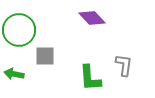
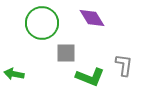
purple diamond: rotated 12 degrees clockwise
green circle: moved 23 px right, 7 px up
gray square: moved 21 px right, 3 px up
green L-shape: moved 1 px up; rotated 64 degrees counterclockwise
